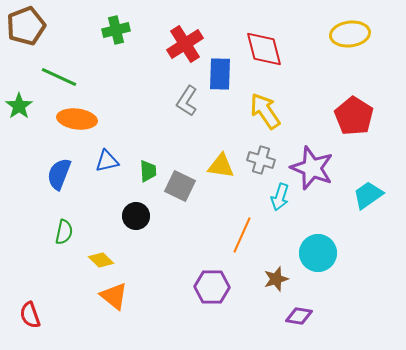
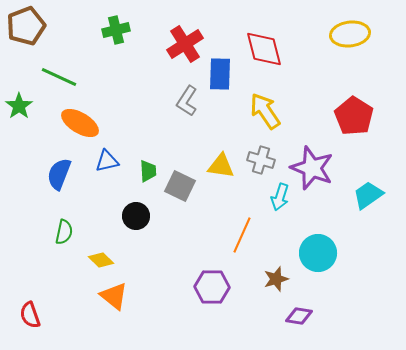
orange ellipse: moved 3 px right, 4 px down; rotated 24 degrees clockwise
